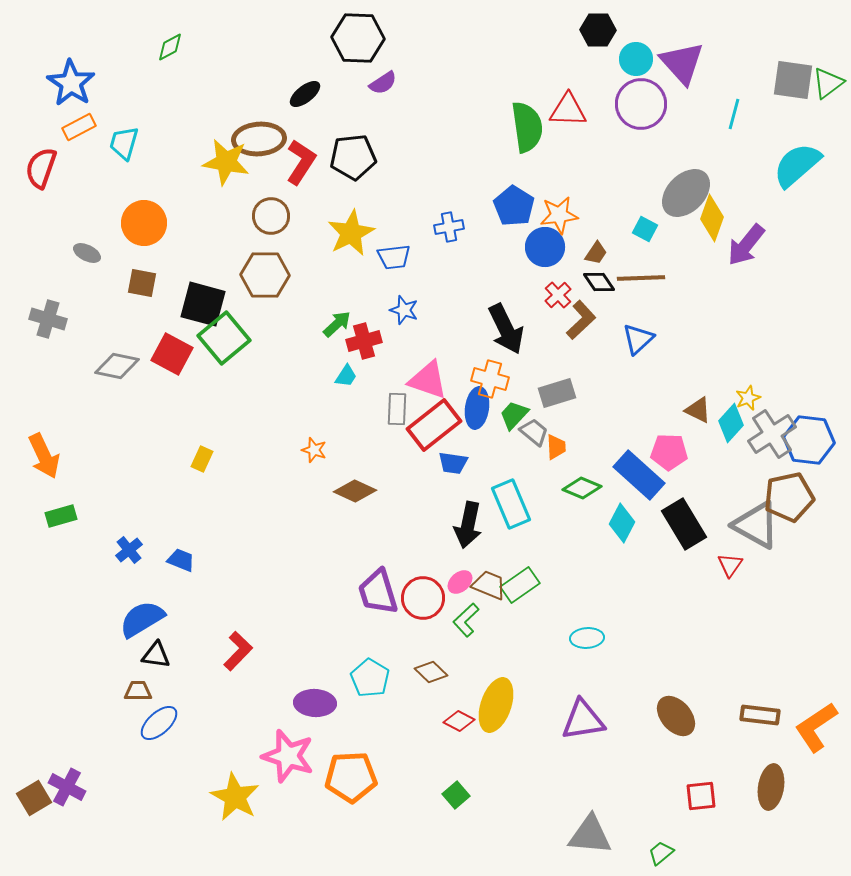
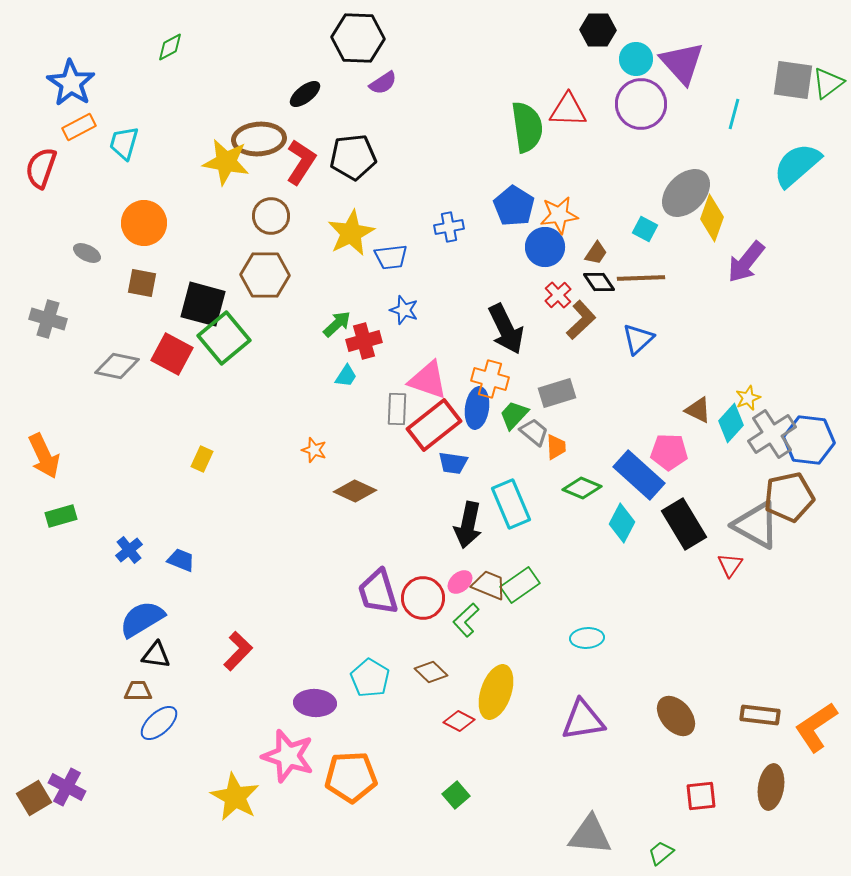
purple arrow at (746, 245): moved 17 px down
blue trapezoid at (394, 257): moved 3 px left
yellow ellipse at (496, 705): moved 13 px up
